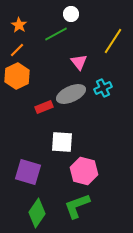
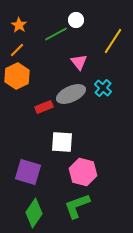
white circle: moved 5 px right, 6 px down
cyan cross: rotated 24 degrees counterclockwise
pink hexagon: moved 1 px left, 1 px down
green diamond: moved 3 px left
